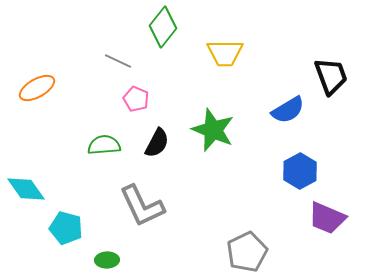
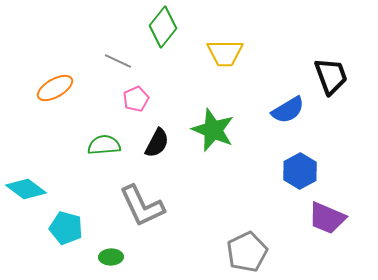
orange ellipse: moved 18 px right
pink pentagon: rotated 25 degrees clockwise
cyan diamond: rotated 18 degrees counterclockwise
green ellipse: moved 4 px right, 3 px up
